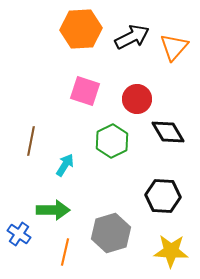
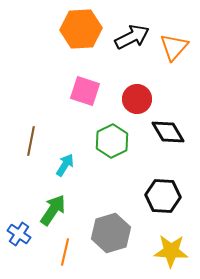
green arrow: rotated 56 degrees counterclockwise
